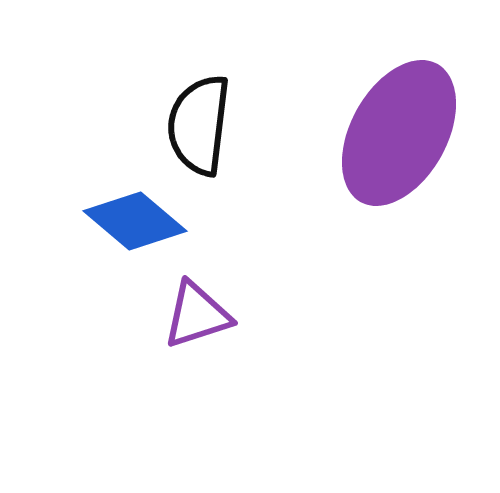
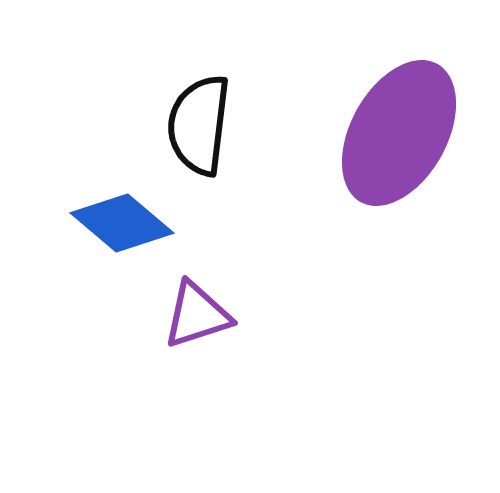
blue diamond: moved 13 px left, 2 px down
